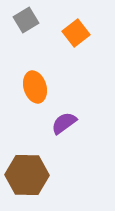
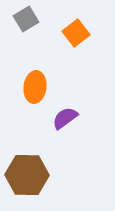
gray square: moved 1 px up
orange ellipse: rotated 24 degrees clockwise
purple semicircle: moved 1 px right, 5 px up
